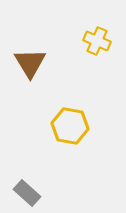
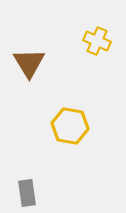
brown triangle: moved 1 px left
gray rectangle: rotated 40 degrees clockwise
